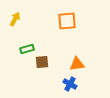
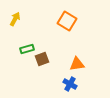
orange square: rotated 36 degrees clockwise
brown square: moved 3 px up; rotated 16 degrees counterclockwise
